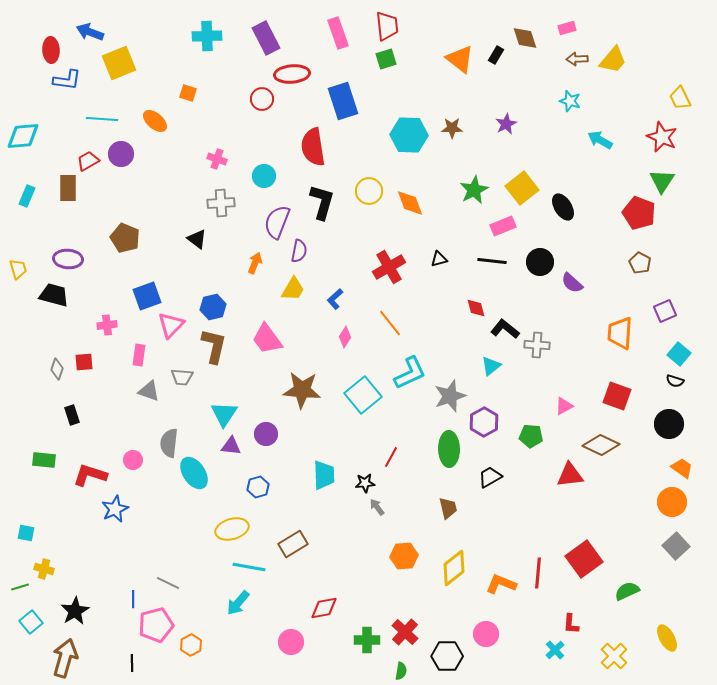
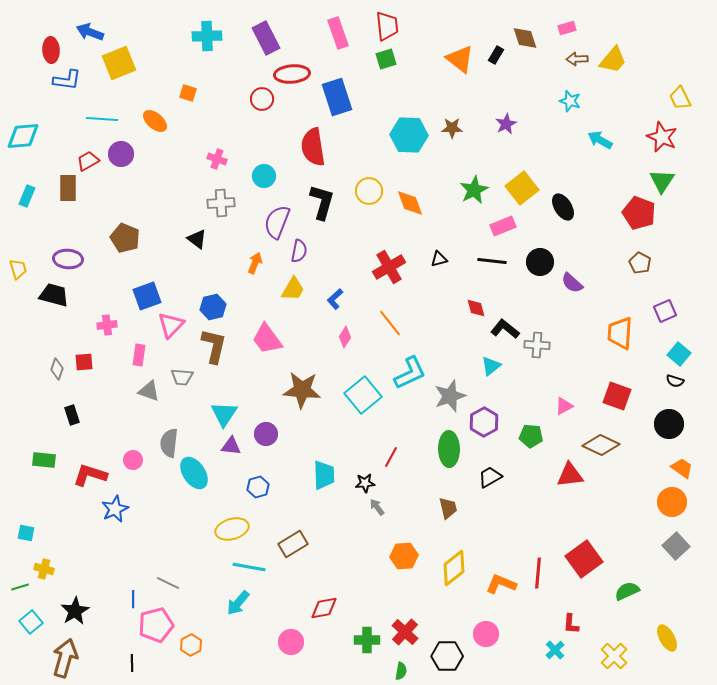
blue rectangle at (343, 101): moved 6 px left, 4 px up
